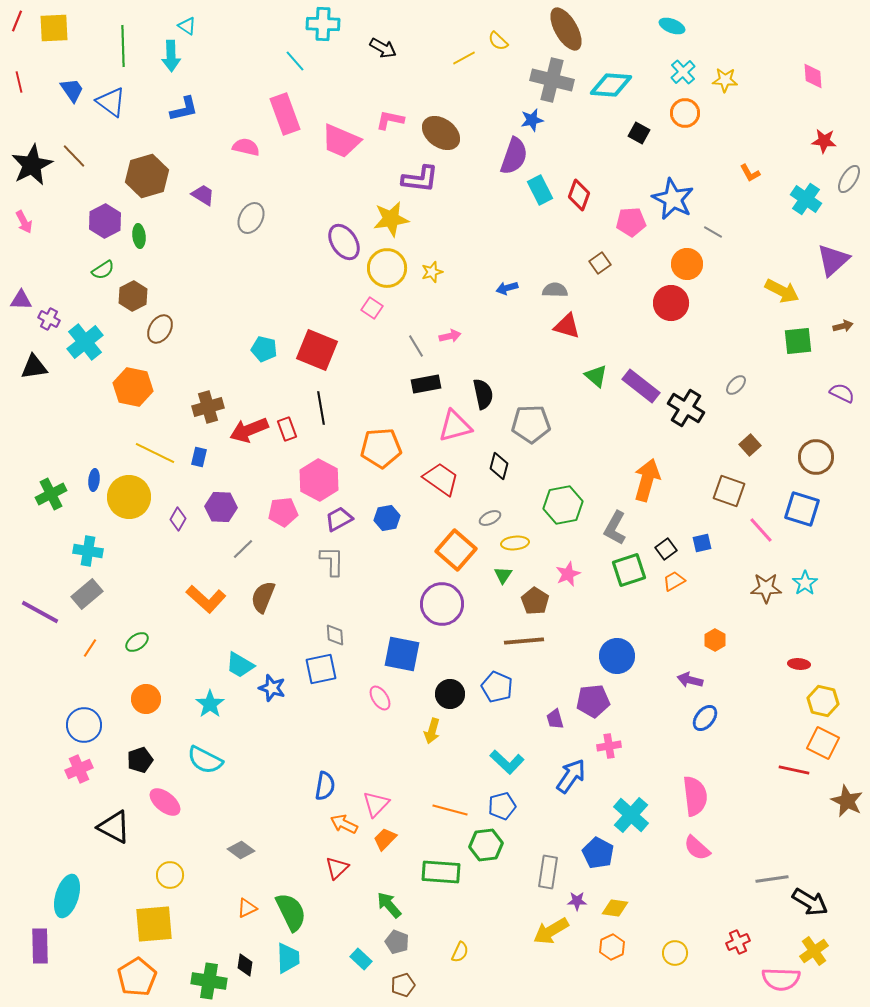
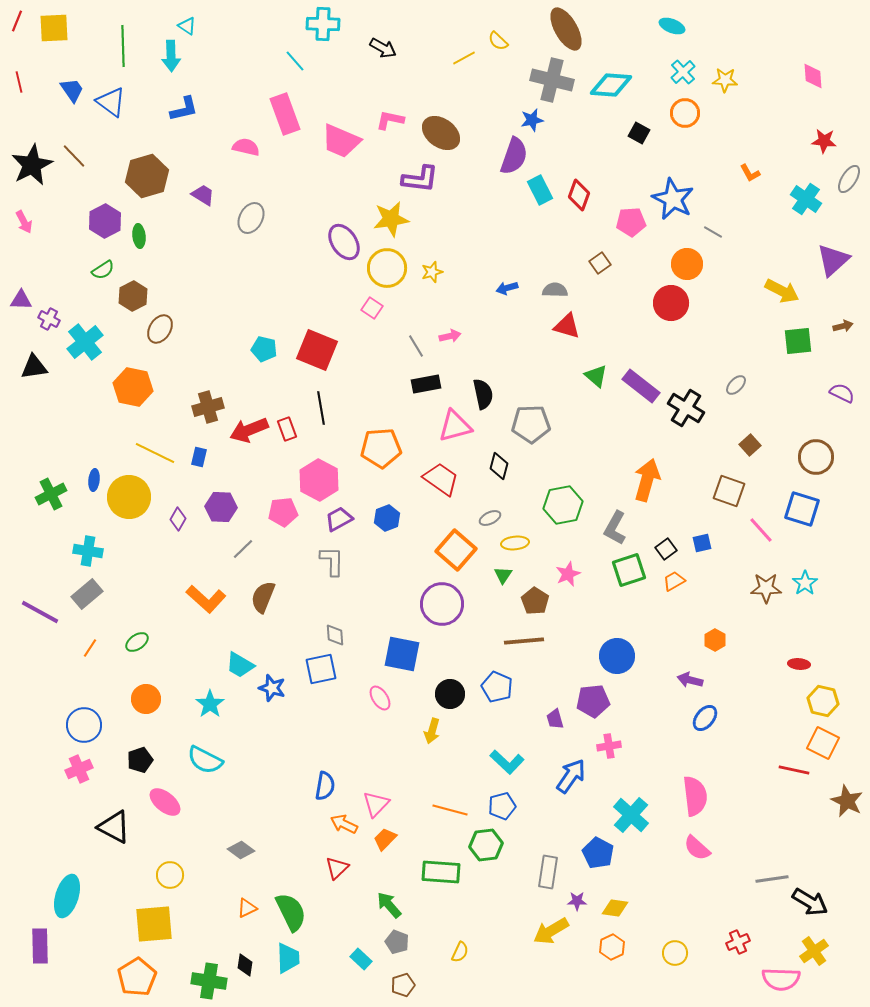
blue hexagon at (387, 518): rotated 10 degrees counterclockwise
